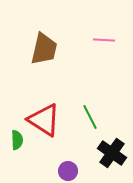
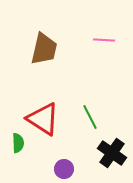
red triangle: moved 1 px left, 1 px up
green semicircle: moved 1 px right, 3 px down
purple circle: moved 4 px left, 2 px up
